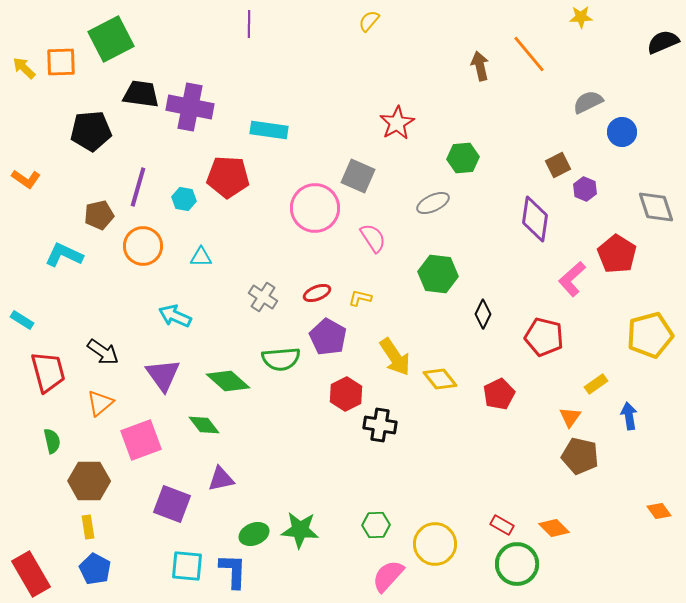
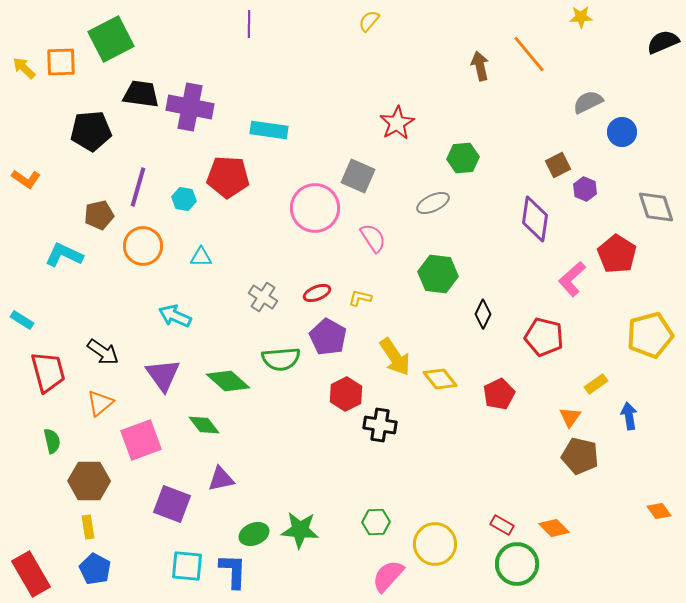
green hexagon at (376, 525): moved 3 px up
